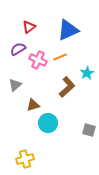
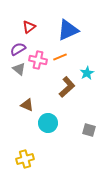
pink cross: rotated 12 degrees counterclockwise
gray triangle: moved 4 px right, 16 px up; rotated 40 degrees counterclockwise
brown triangle: moved 6 px left; rotated 40 degrees clockwise
